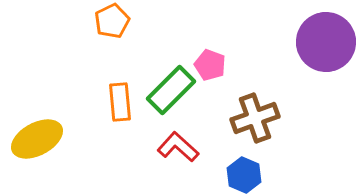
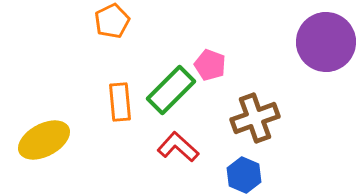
yellow ellipse: moved 7 px right, 1 px down
